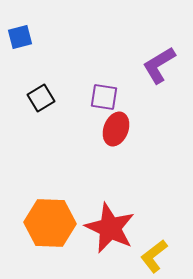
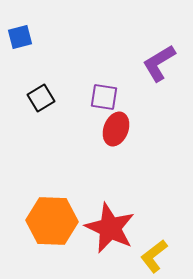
purple L-shape: moved 2 px up
orange hexagon: moved 2 px right, 2 px up
